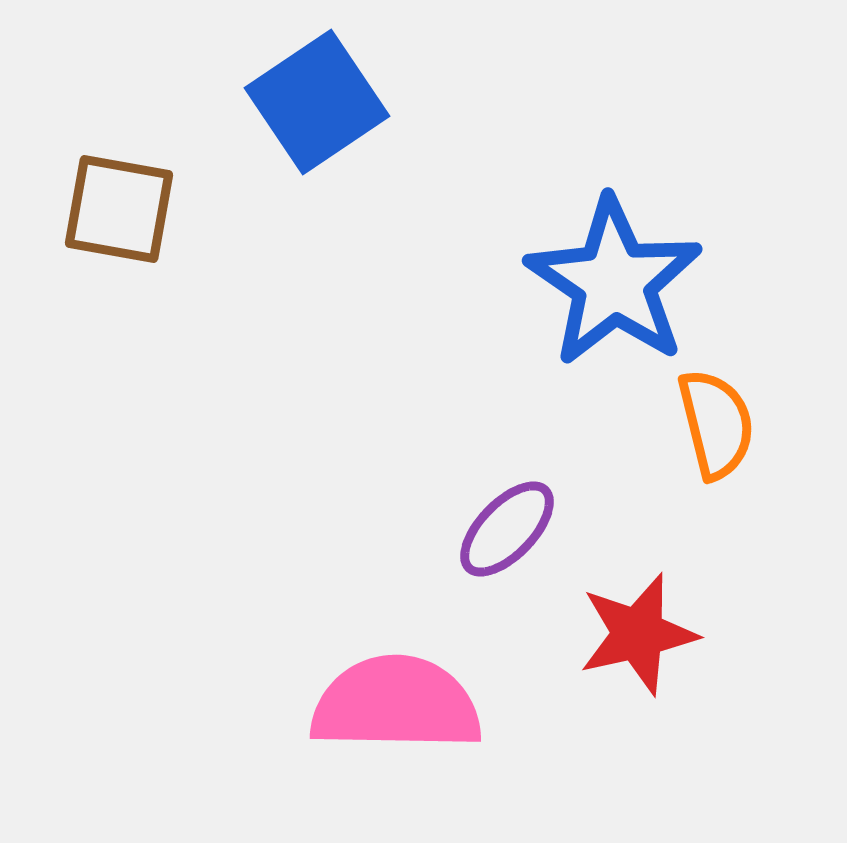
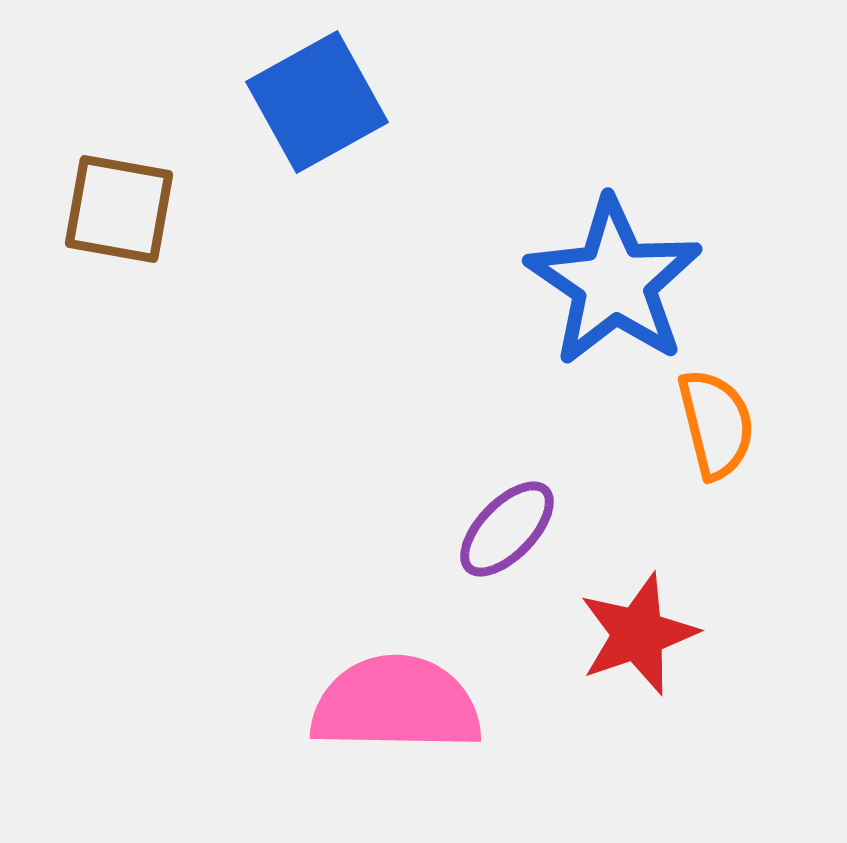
blue square: rotated 5 degrees clockwise
red star: rotated 6 degrees counterclockwise
